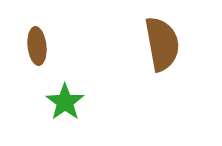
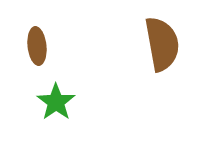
green star: moved 9 px left
